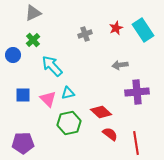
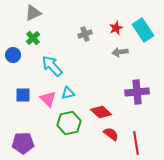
green cross: moved 2 px up
gray arrow: moved 13 px up
red semicircle: moved 1 px right
